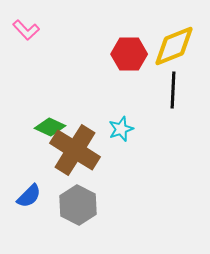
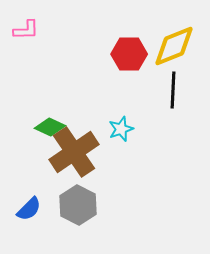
pink L-shape: rotated 48 degrees counterclockwise
brown cross: moved 1 px left, 2 px down; rotated 24 degrees clockwise
blue semicircle: moved 13 px down
